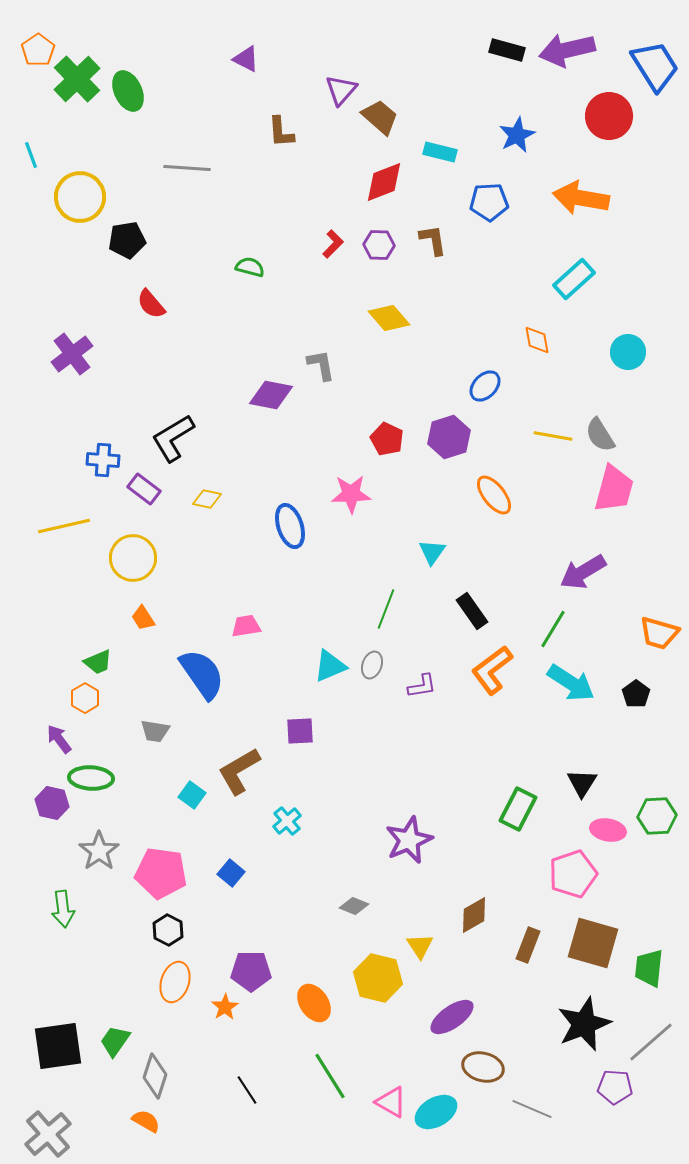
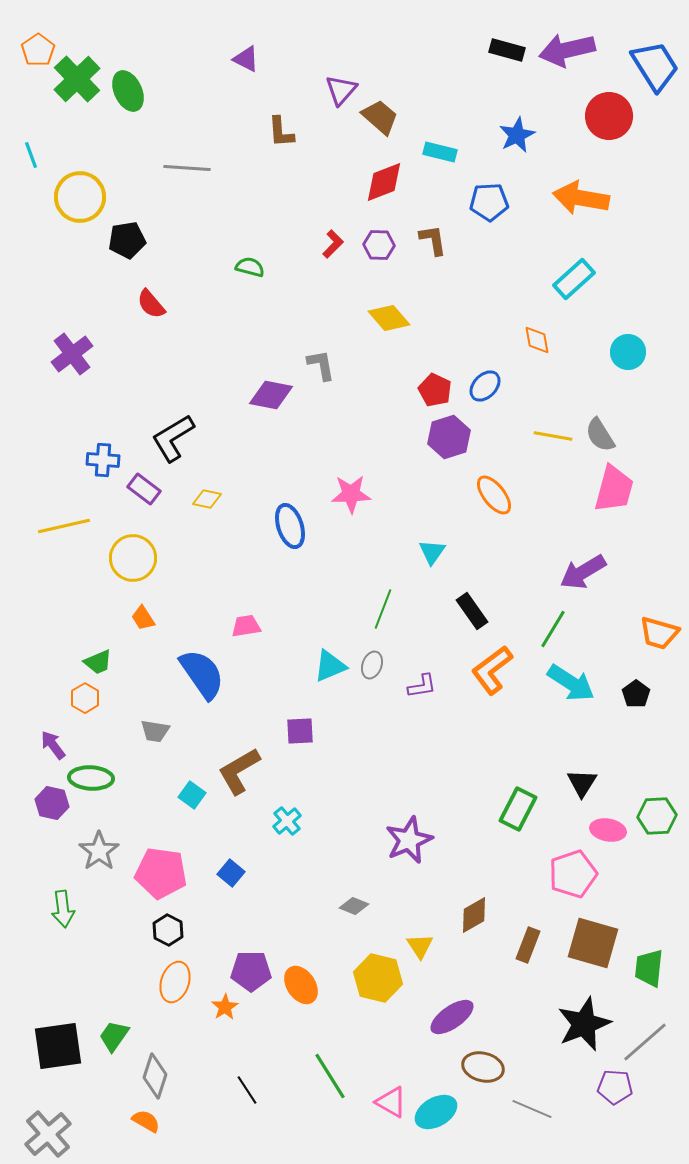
red pentagon at (387, 439): moved 48 px right, 49 px up
green line at (386, 609): moved 3 px left
purple arrow at (59, 739): moved 6 px left, 6 px down
orange ellipse at (314, 1003): moved 13 px left, 18 px up
green trapezoid at (115, 1041): moved 1 px left, 5 px up
gray line at (651, 1042): moved 6 px left
